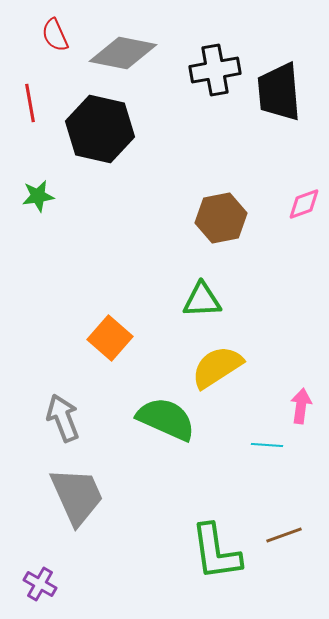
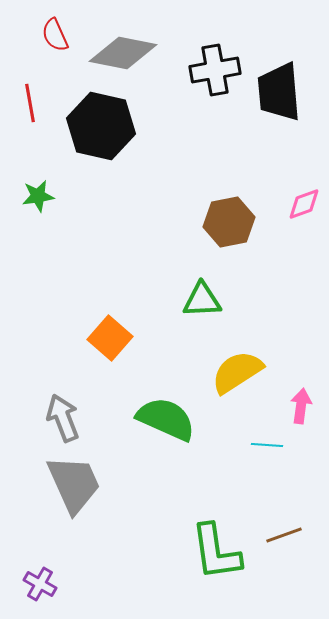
black hexagon: moved 1 px right, 3 px up
brown hexagon: moved 8 px right, 4 px down
yellow semicircle: moved 20 px right, 5 px down
gray trapezoid: moved 3 px left, 12 px up
